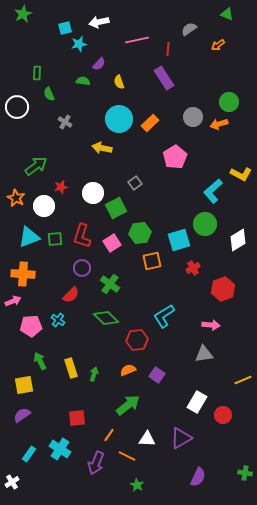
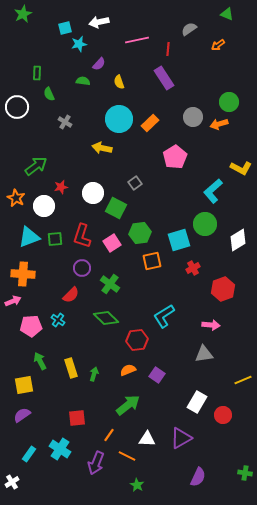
yellow L-shape at (241, 174): moved 6 px up
green square at (116, 208): rotated 35 degrees counterclockwise
